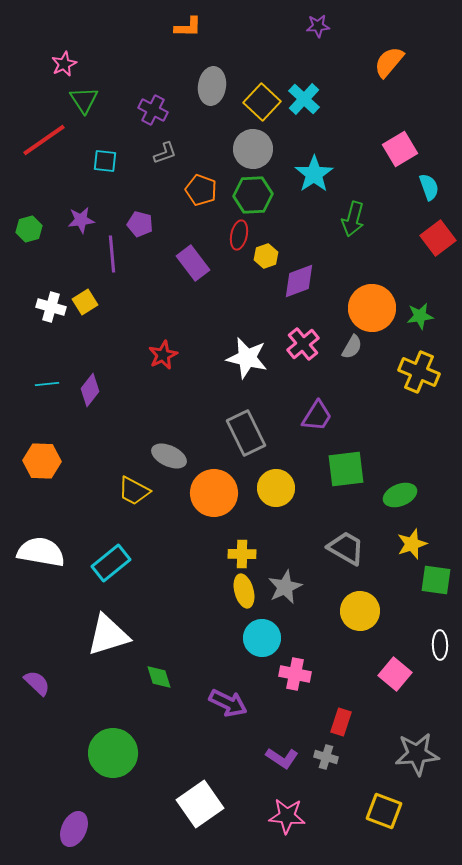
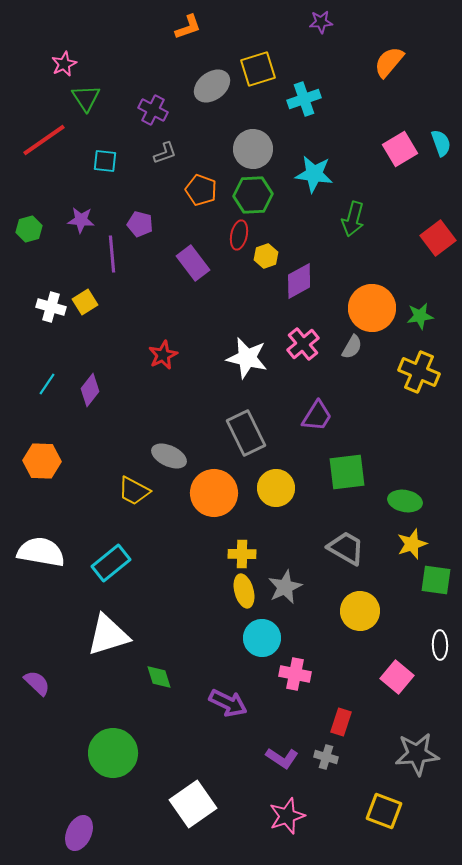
purple star at (318, 26): moved 3 px right, 4 px up
orange L-shape at (188, 27): rotated 20 degrees counterclockwise
gray ellipse at (212, 86): rotated 45 degrees clockwise
cyan cross at (304, 99): rotated 28 degrees clockwise
green triangle at (84, 100): moved 2 px right, 2 px up
yellow square at (262, 102): moved 4 px left, 33 px up; rotated 30 degrees clockwise
cyan star at (314, 174): rotated 30 degrees counterclockwise
cyan semicircle at (429, 187): moved 12 px right, 44 px up
purple star at (81, 220): rotated 12 degrees clockwise
purple diamond at (299, 281): rotated 9 degrees counterclockwise
cyan line at (47, 384): rotated 50 degrees counterclockwise
green square at (346, 469): moved 1 px right, 3 px down
green ellipse at (400, 495): moved 5 px right, 6 px down; rotated 32 degrees clockwise
pink square at (395, 674): moved 2 px right, 3 px down
white square at (200, 804): moved 7 px left
pink star at (287, 816): rotated 24 degrees counterclockwise
purple ellipse at (74, 829): moved 5 px right, 4 px down
